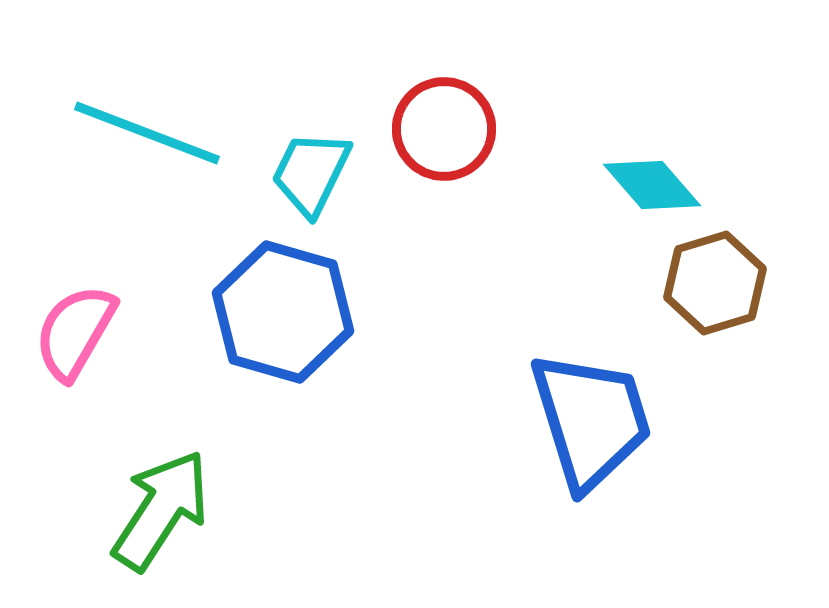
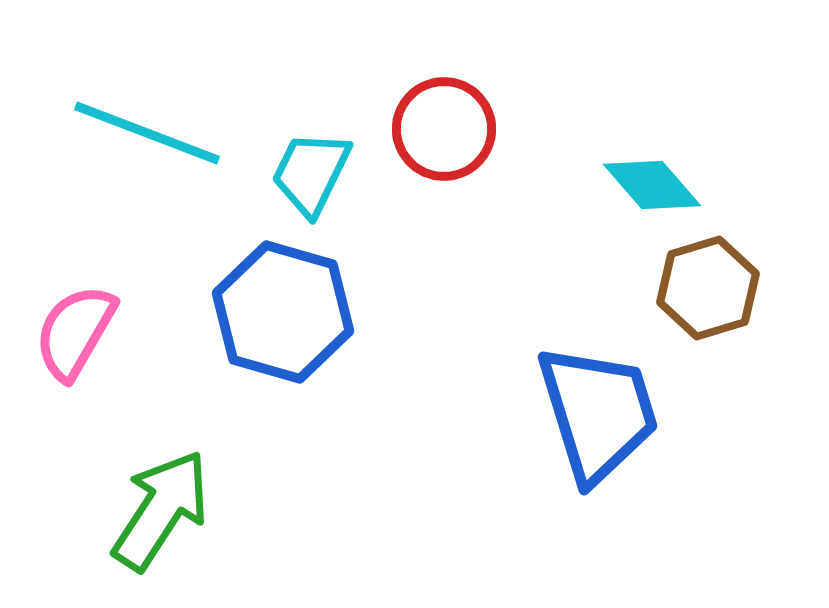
brown hexagon: moved 7 px left, 5 px down
blue trapezoid: moved 7 px right, 7 px up
